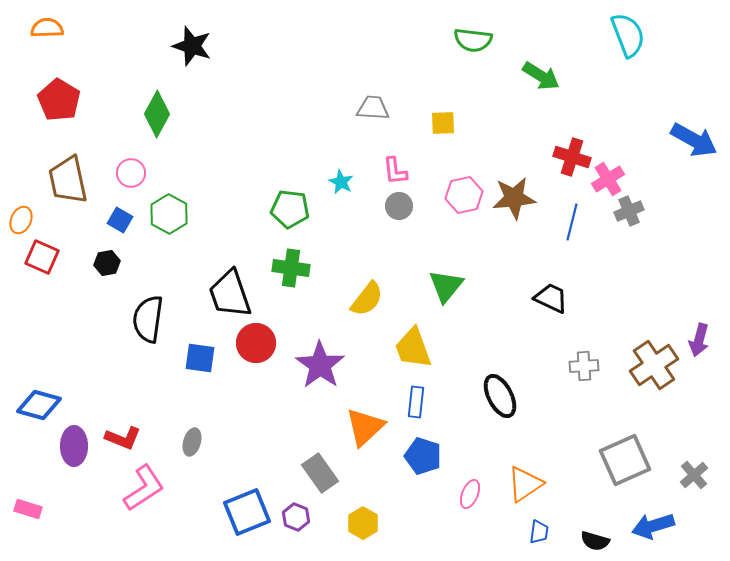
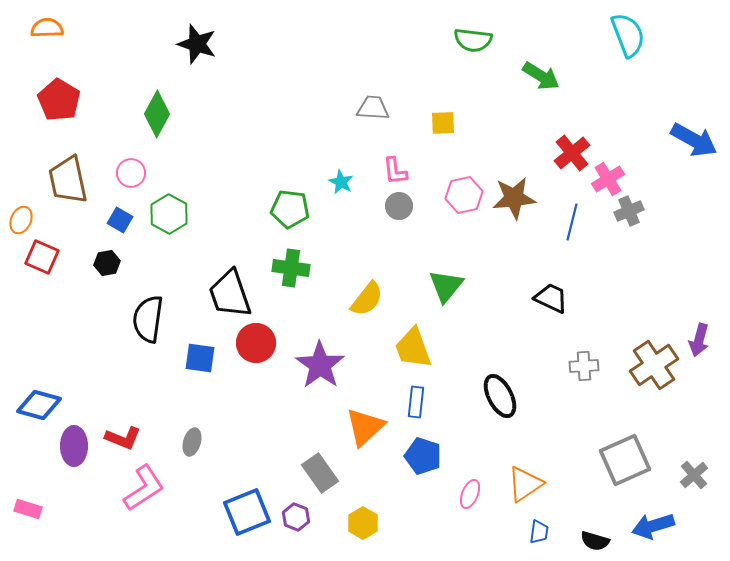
black star at (192, 46): moved 5 px right, 2 px up
red cross at (572, 157): moved 4 px up; rotated 33 degrees clockwise
